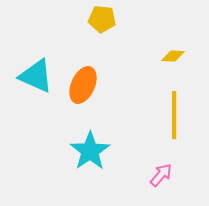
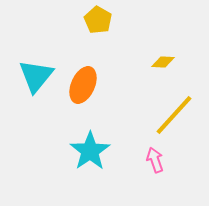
yellow pentagon: moved 4 px left, 1 px down; rotated 24 degrees clockwise
yellow diamond: moved 10 px left, 6 px down
cyan triangle: rotated 45 degrees clockwise
yellow line: rotated 42 degrees clockwise
pink arrow: moved 6 px left, 15 px up; rotated 60 degrees counterclockwise
